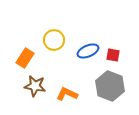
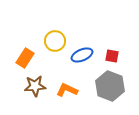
yellow circle: moved 1 px right, 1 px down
blue ellipse: moved 6 px left, 4 px down
red square: moved 1 px left, 1 px down
brown star: rotated 15 degrees counterclockwise
orange L-shape: moved 4 px up
